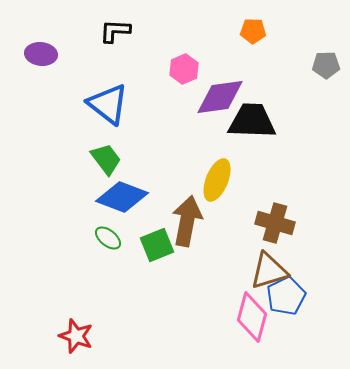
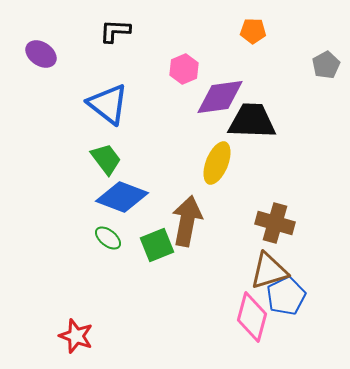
purple ellipse: rotated 28 degrees clockwise
gray pentagon: rotated 28 degrees counterclockwise
yellow ellipse: moved 17 px up
